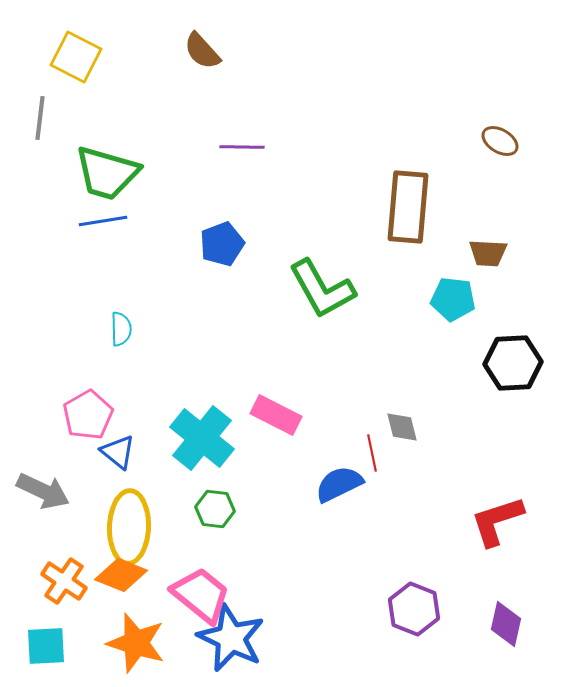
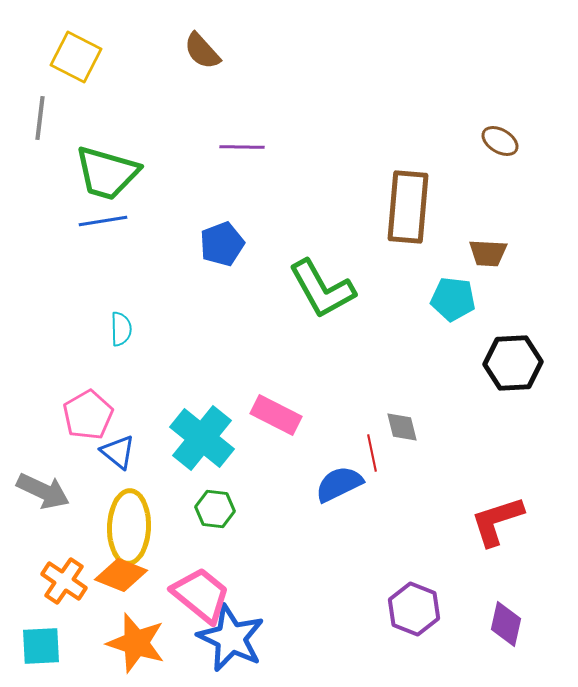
cyan square: moved 5 px left
